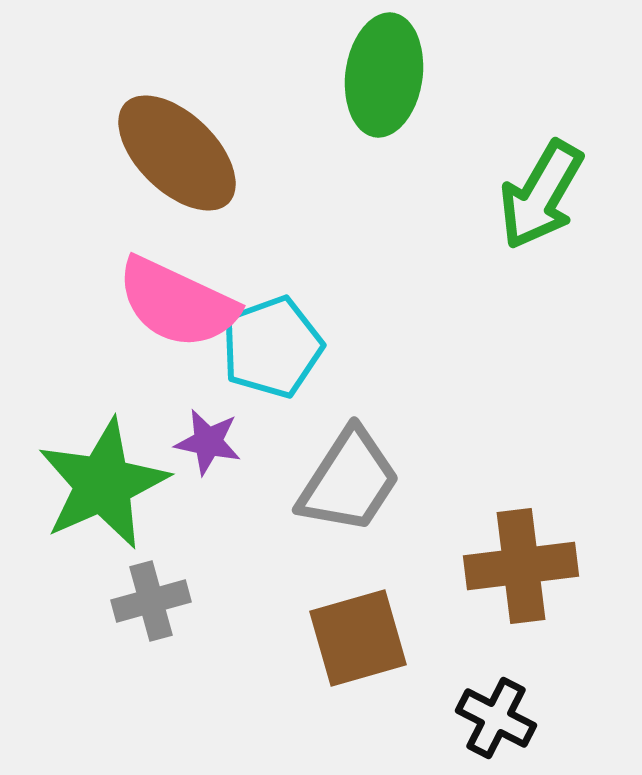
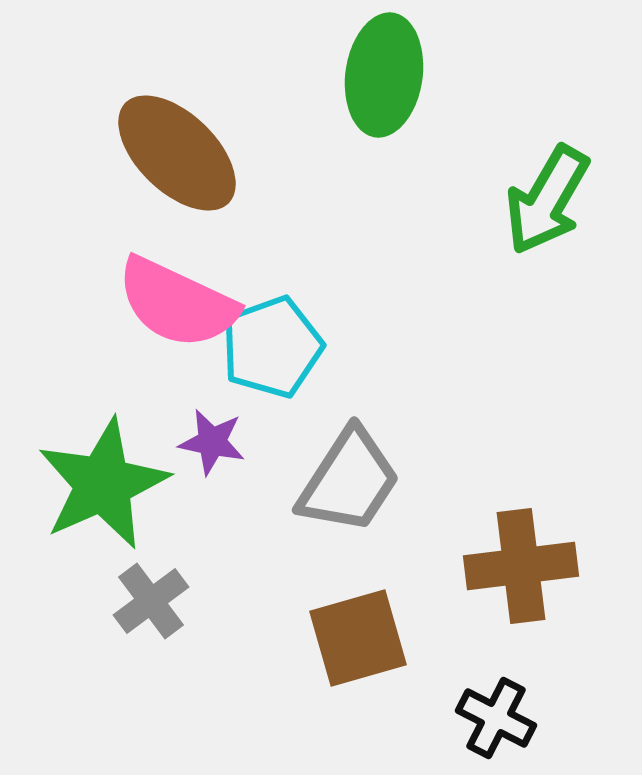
green arrow: moved 6 px right, 5 px down
purple star: moved 4 px right
gray cross: rotated 22 degrees counterclockwise
